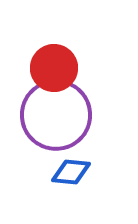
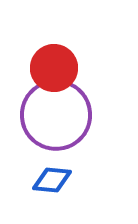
blue diamond: moved 19 px left, 8 px down
